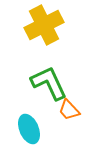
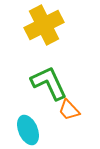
cyan ellipse: moved 1 px left, 1 px down
